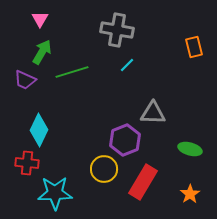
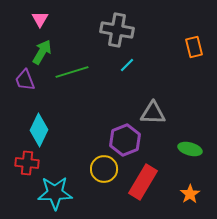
purple trapezoid: rotated 45 degrees clockwise
